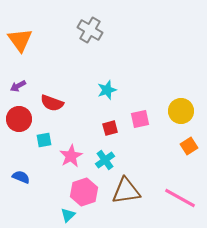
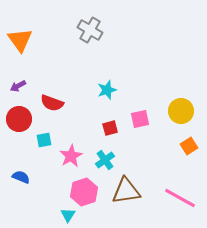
cyan triangle: rotated 14 degrees counterclockwise
